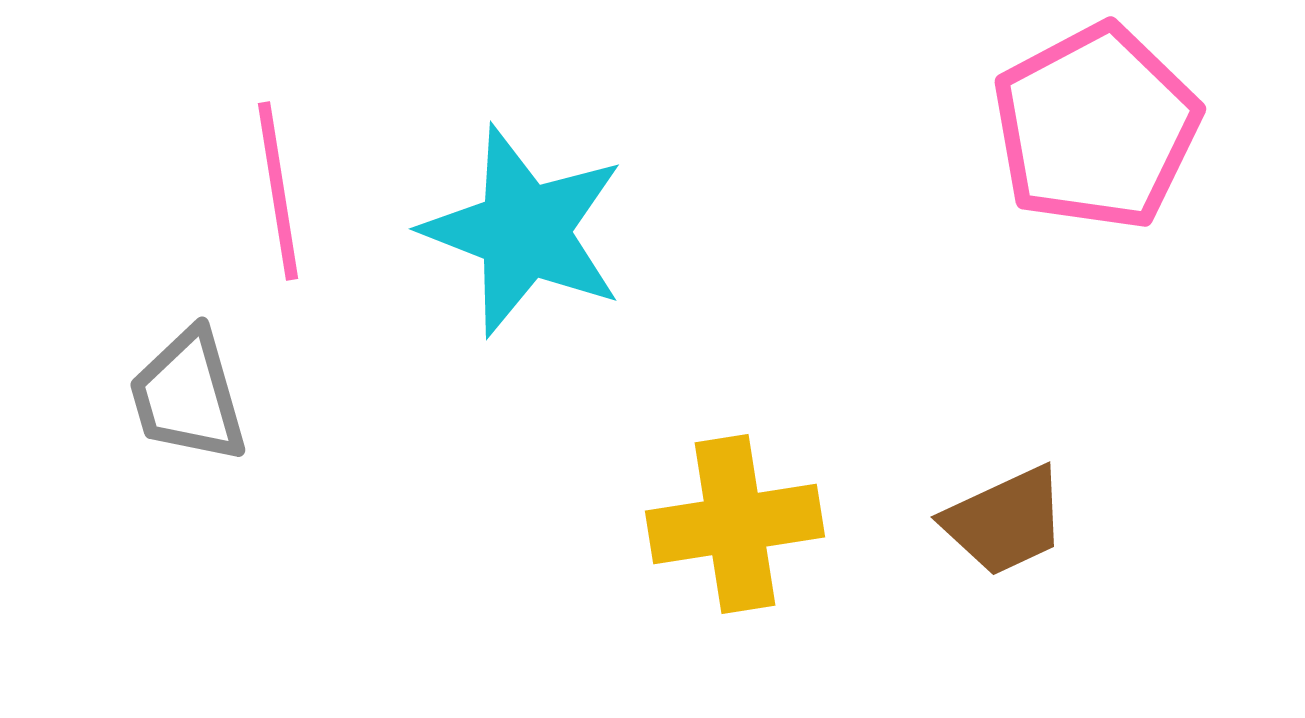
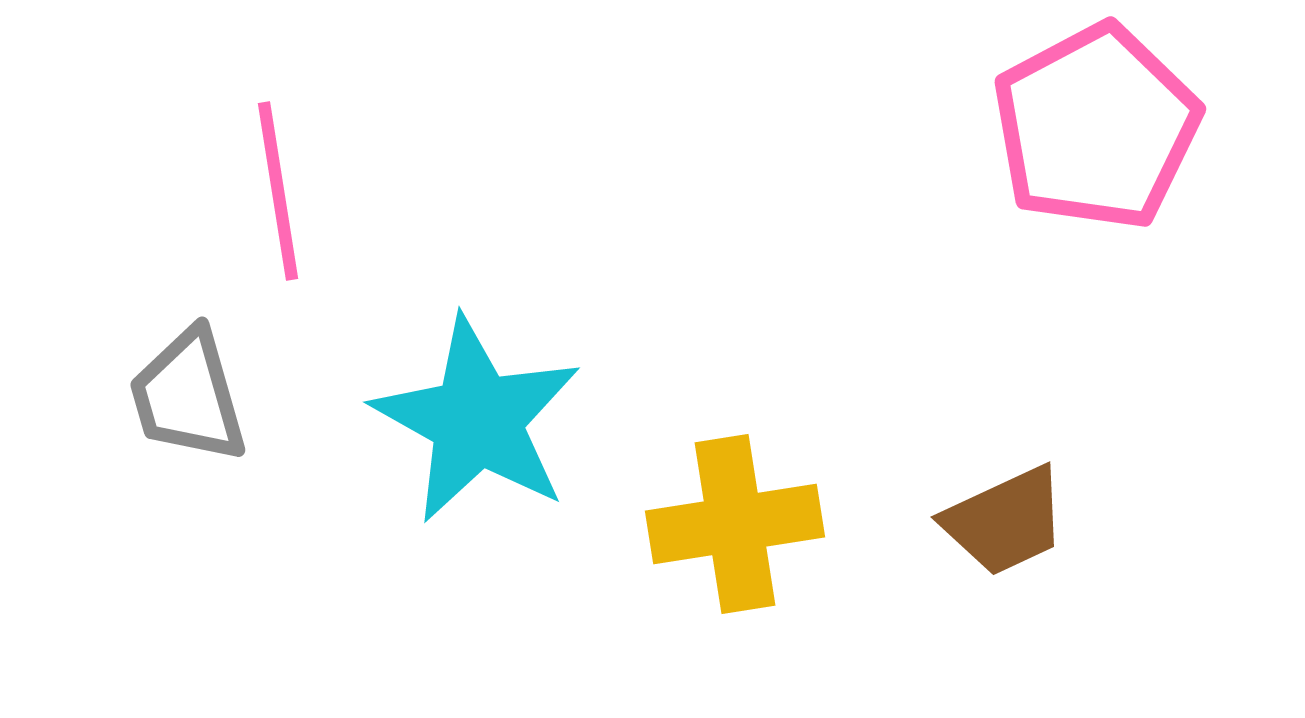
cyan star: moved 47 px left, 189 px down; rotated 8 degrees clockwise
